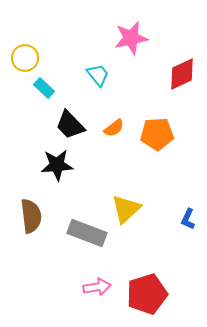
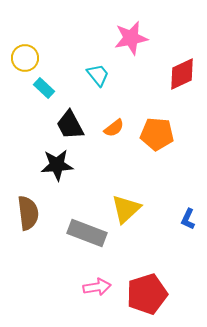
black trapezoid: rotated 16 degrees clockwise
orange pentagon: rotated 8 degrees clockwise
brown semicircle: moved 3 px left, 3 px up
